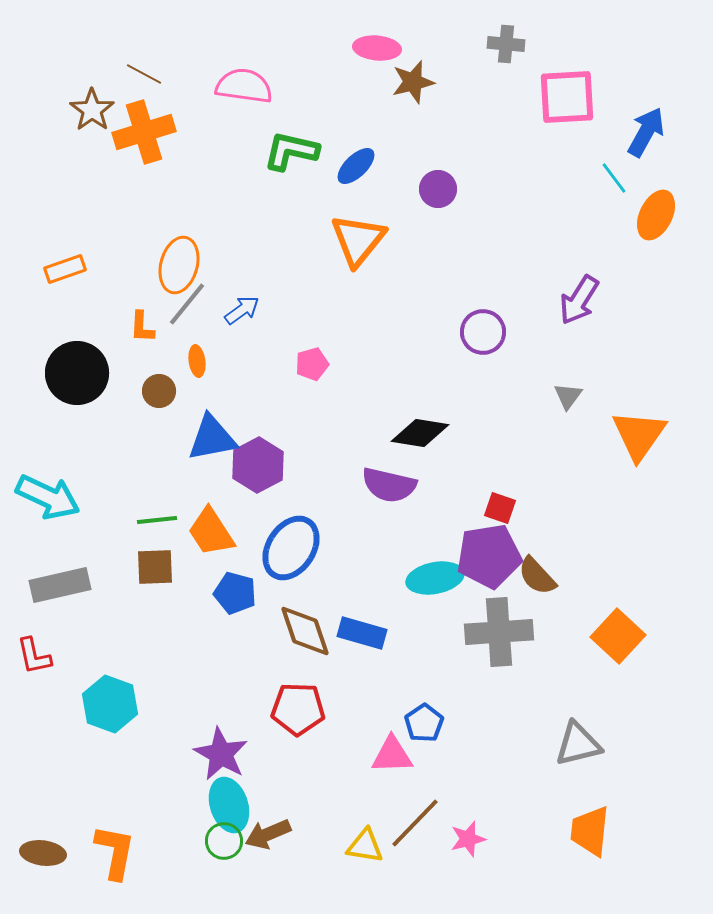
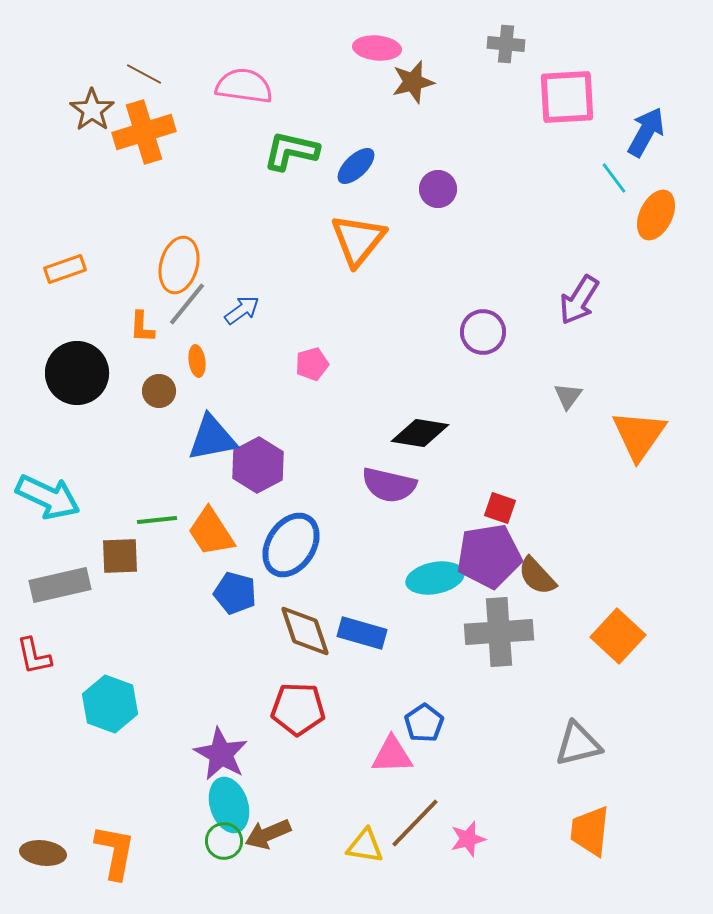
blue ellipse at (291, 548): moved 3 px up
brown square at (155, 567): moved 35 px left, 11 px up
